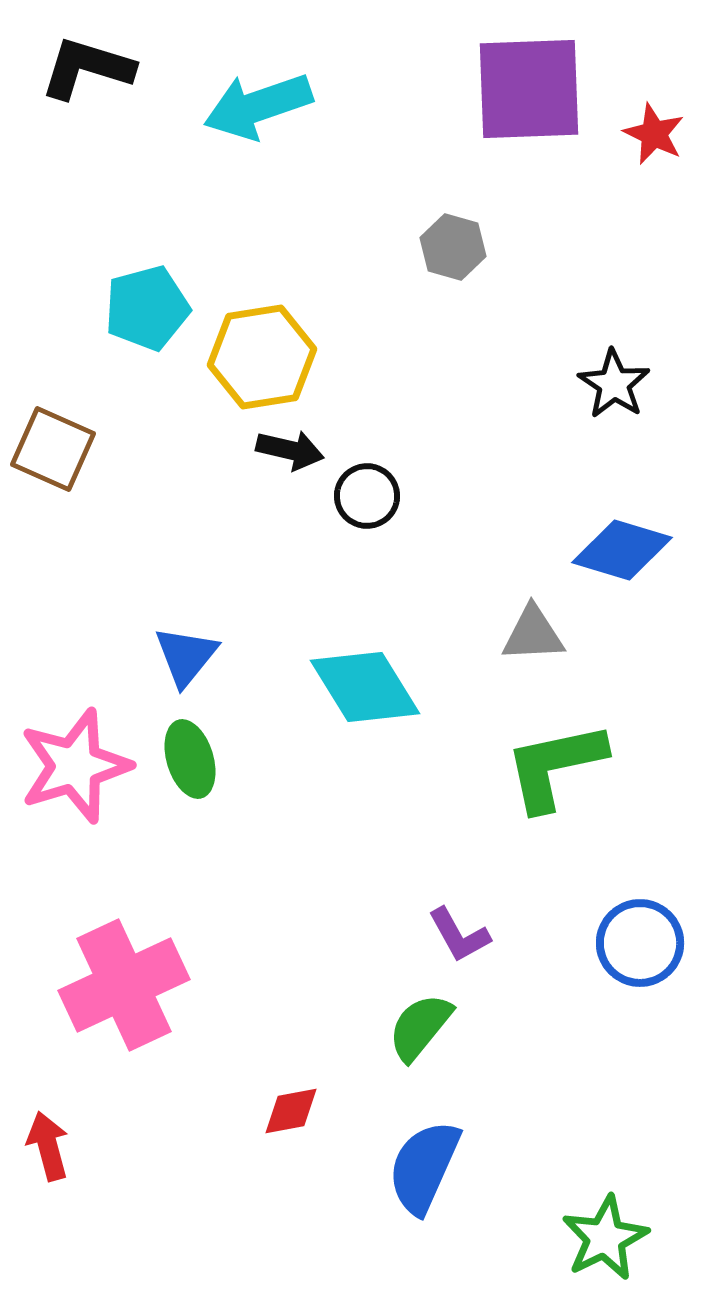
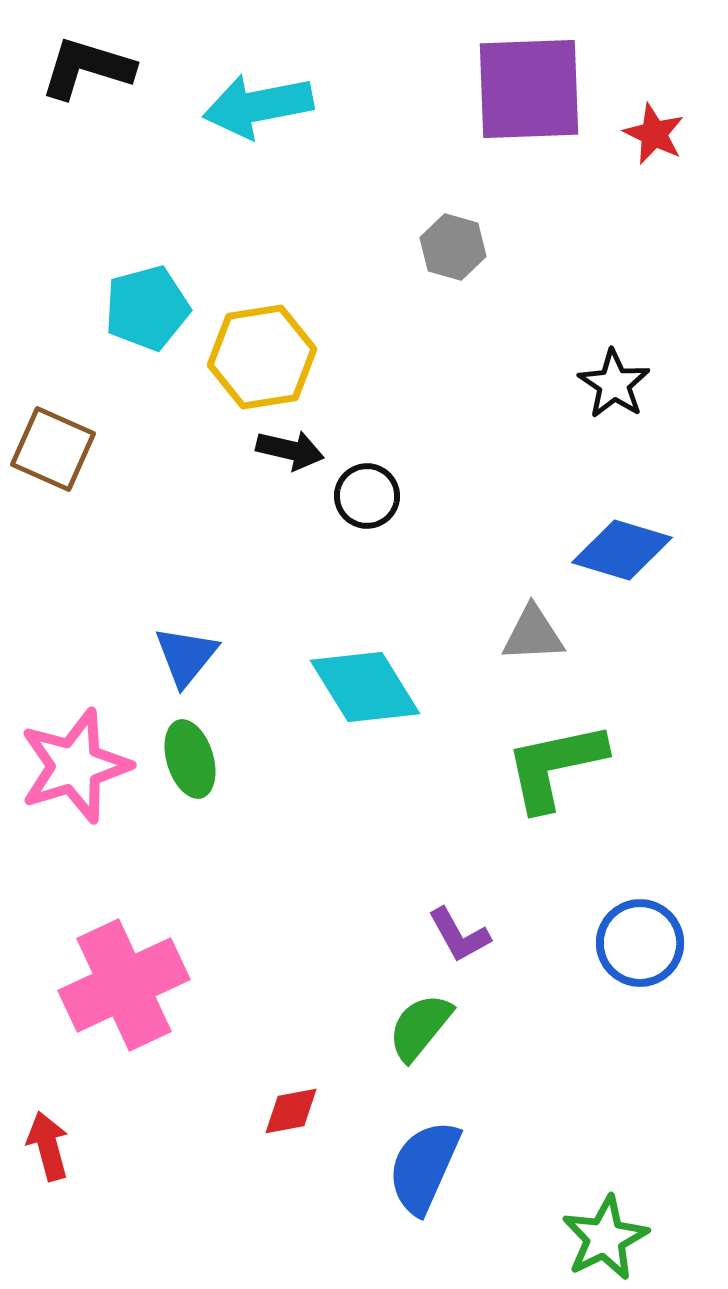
cyan arrow: rotated 8 degrees clockwise
